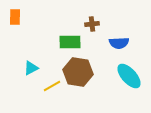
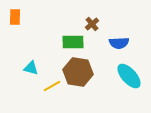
brown cross: rotated 32 degrees counterclockwise
green rectangle: moved 3 px right
cyan triangle: rotated 42 degrees clockwise
